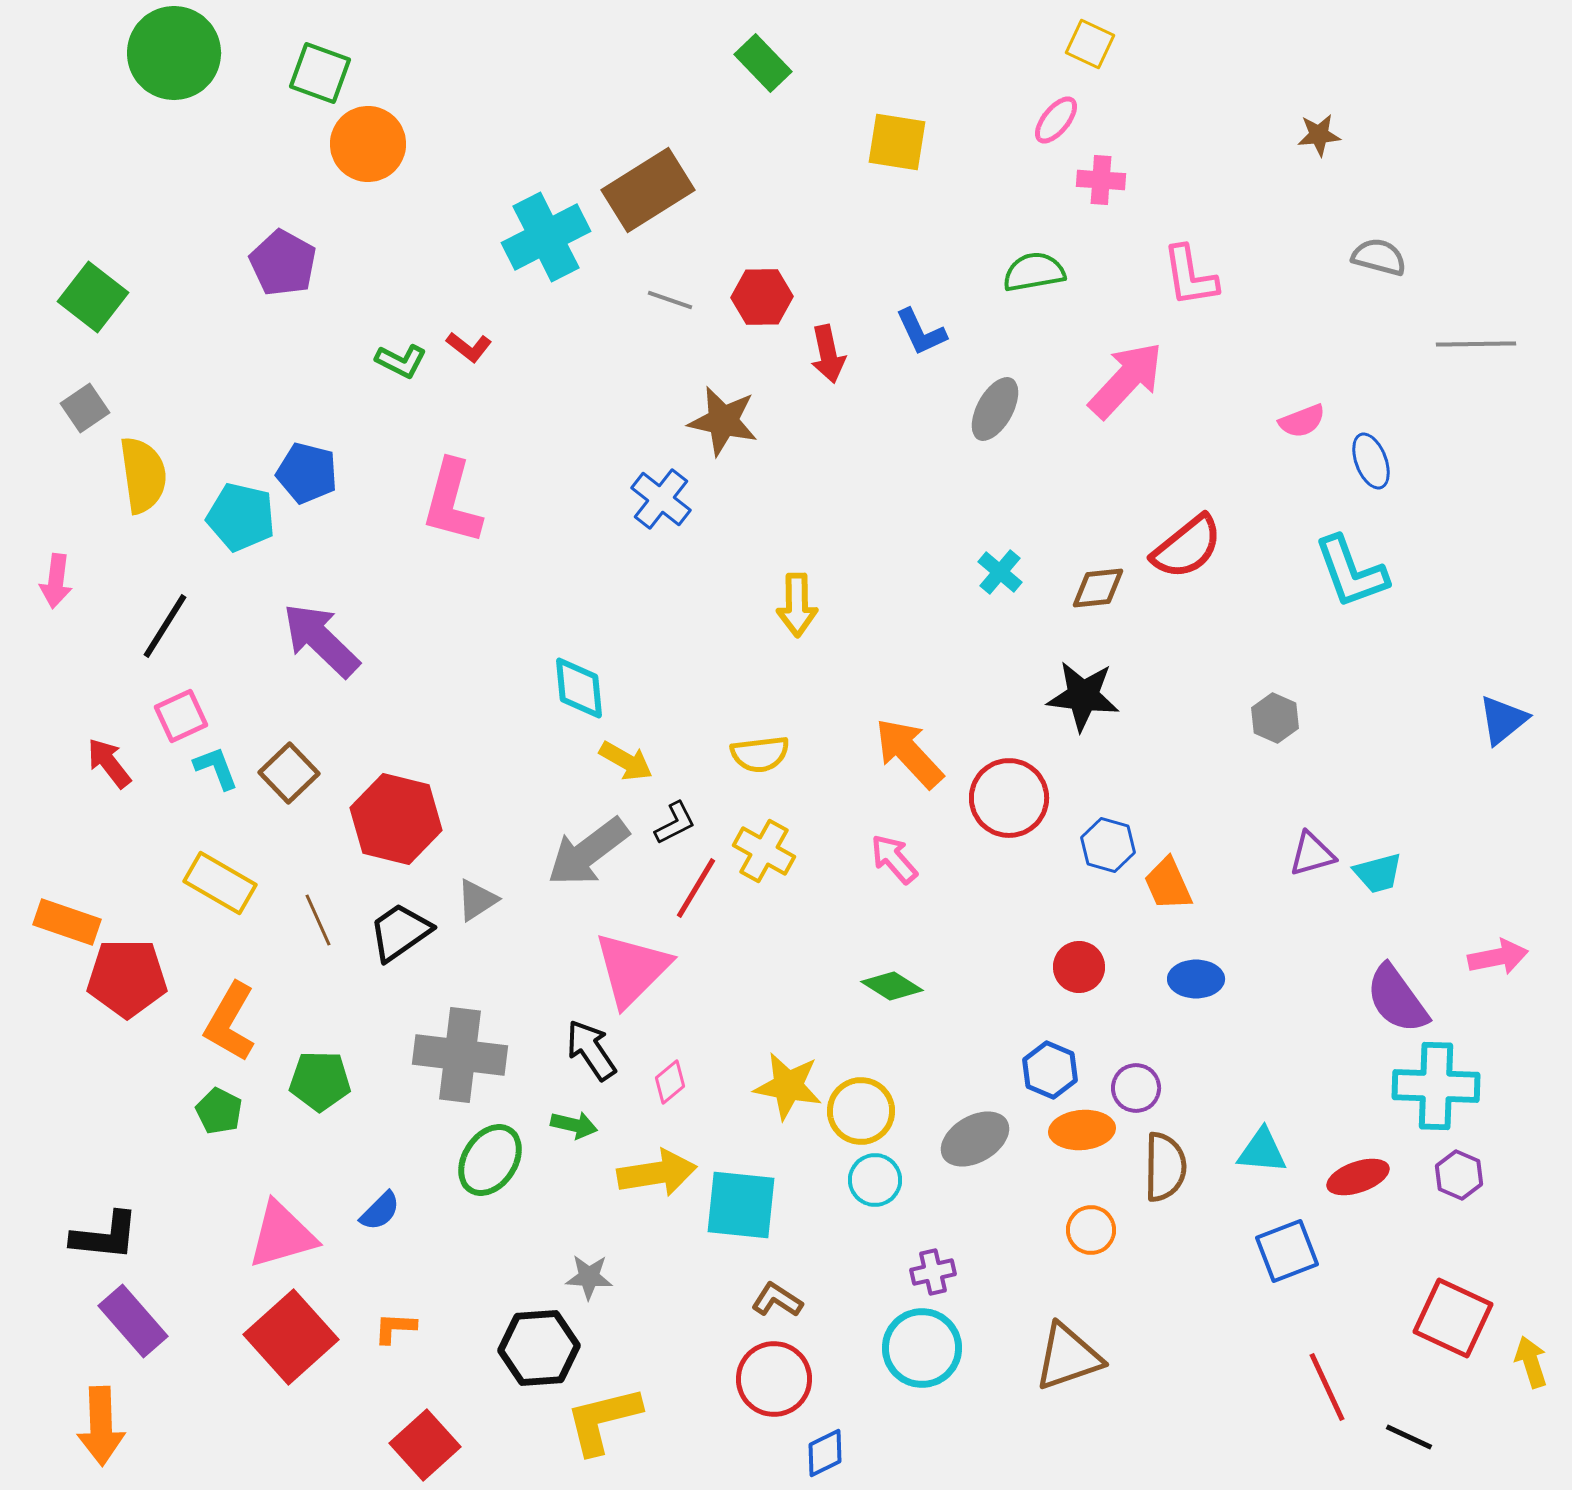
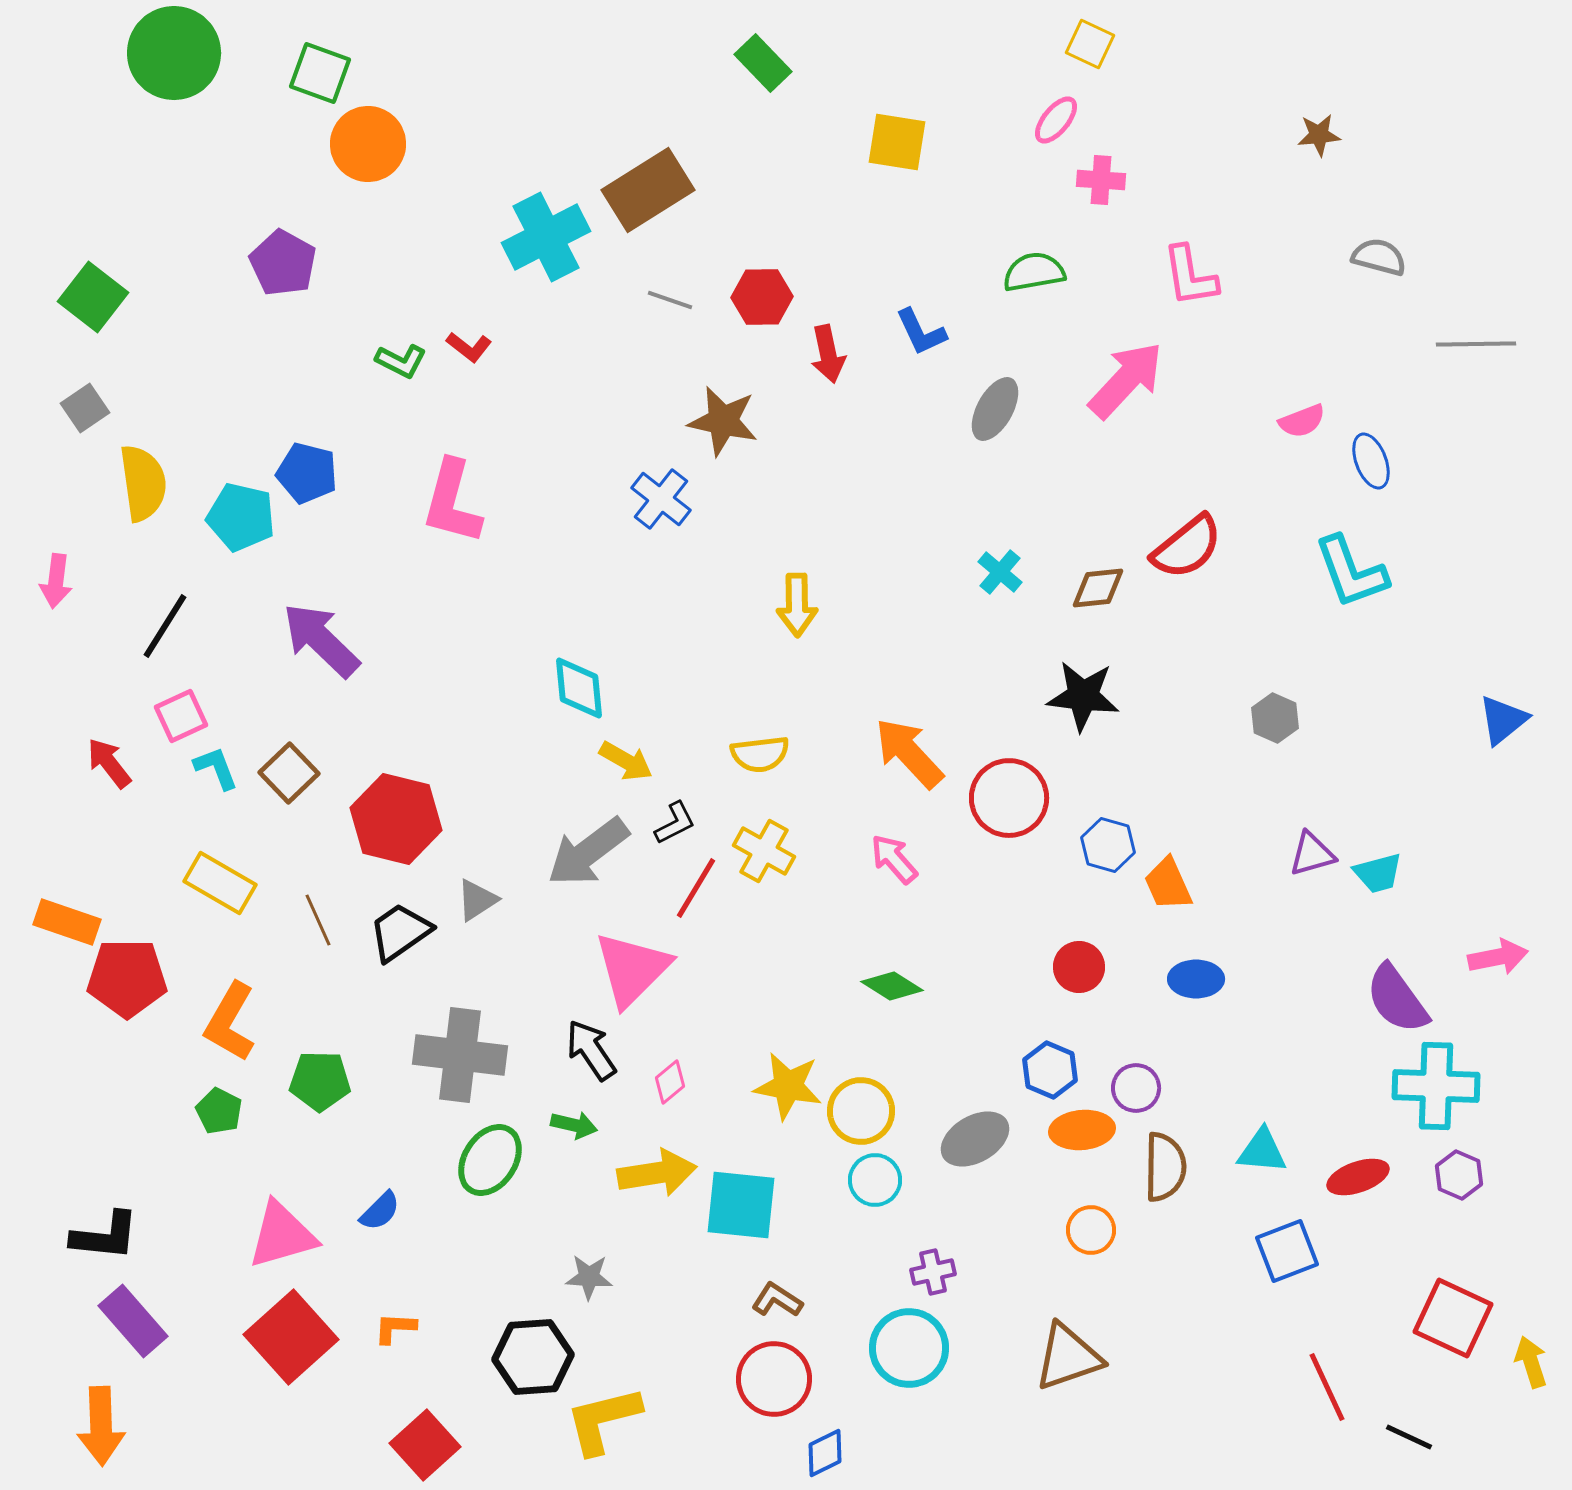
yellow semicircle at (143, 475): moved 8 px down
black hexagon at (539, 1348): moved 6 px left, 9 px down
cyan circle at (922, 1348): moved 13 px left
